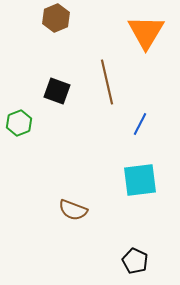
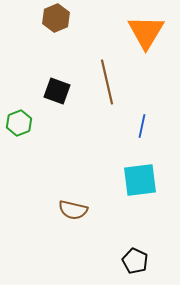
blue line: moved 2 px right, 2 px down; rotated 15 degrees counterclockwise
brown semicircle: rotated 8 degrees counterclockwise
